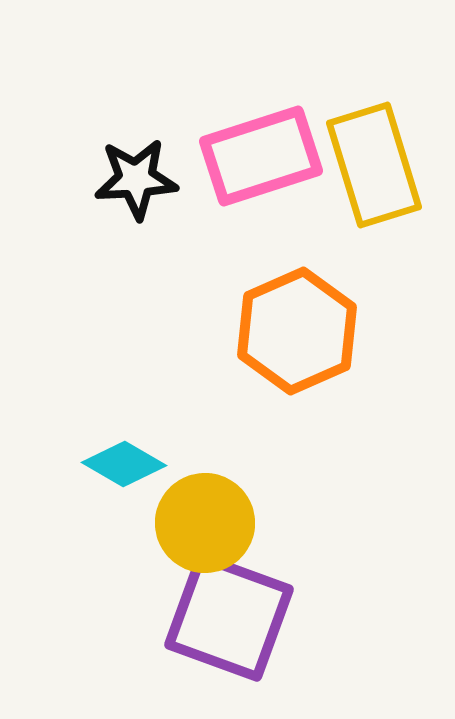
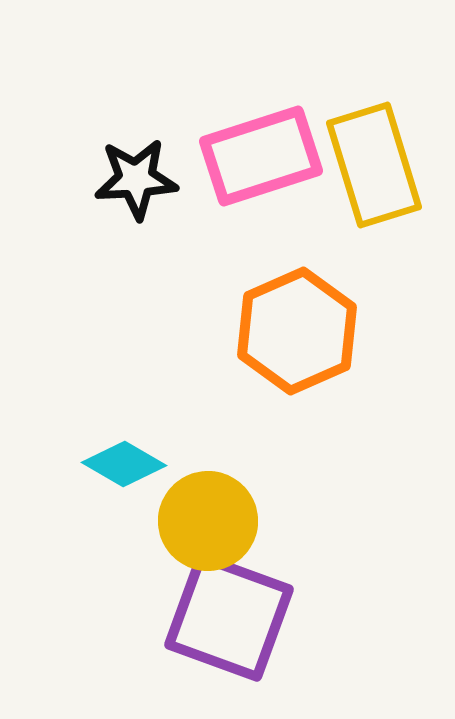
yellow circle: moved 3 px right, 2 px up
